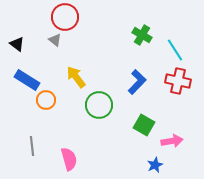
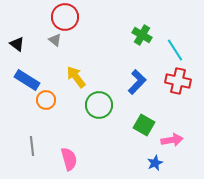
pink arrow: moved 1 px up
blue star: moved 2 px up
